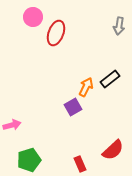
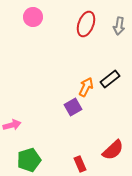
red ellipse: moved 30 px right, 9 px up
